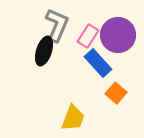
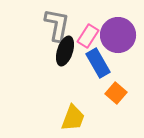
gray L-shape: rotated 12 degrees counterclockwise
black ellipse: moved 21 px right
blue rectangle: rotated 12 degrees clockwise
